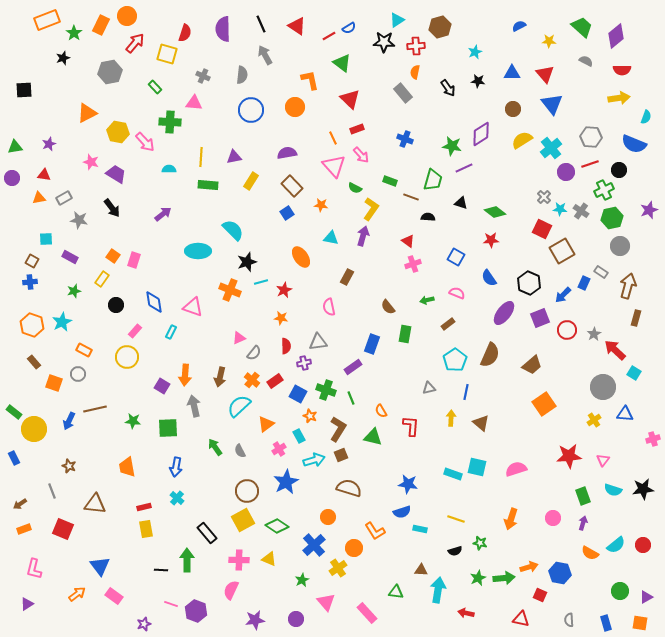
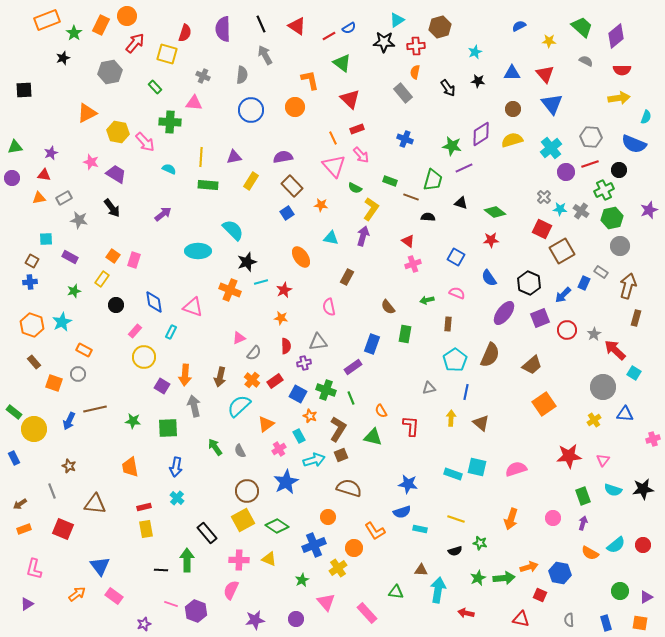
yellow semicircle at (522, 140): moved 10 px left; rotated 15 degrees clockwise
purple star at (49, 144): moved 2 px right, 9 px down
purple semicircle at (287, 153): moved 4 px left, 4 px down
cyan semicircle at (169, 169): rotated 24 degrees clockwise
brown rectangle at (448, 324): rotated 48 degrees counterclockwise
yellow circle at (127, 357): moved 17 px right
orange trapezoid at (127, 467): moved 3 px right
blue cross at (314, 545): rotated 20 degrees clockwise
